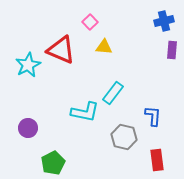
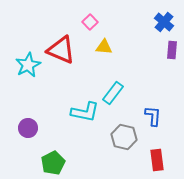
blue cross: moved 1 px down; rotated 36 degrees counterclockwise
